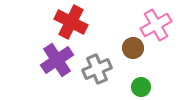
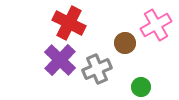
red cross: moved 2 px left, 1 px down
brown circle: moved 8 px left, 5 px up
purple cross: moved 3 px right; rotated 12 degrees counterclockwise
